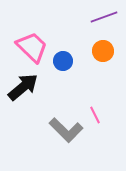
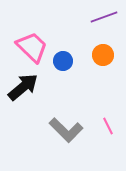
orange circle: moved 4 px down
pink line: moved 13 px right, 11 px down
